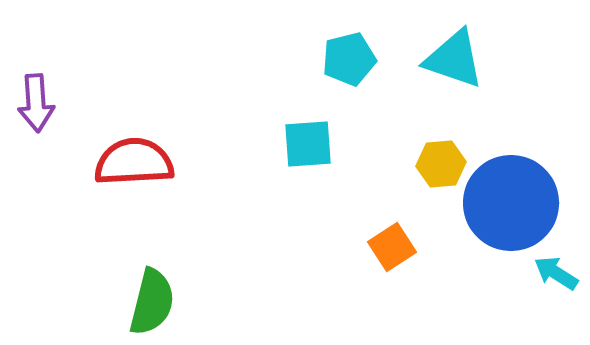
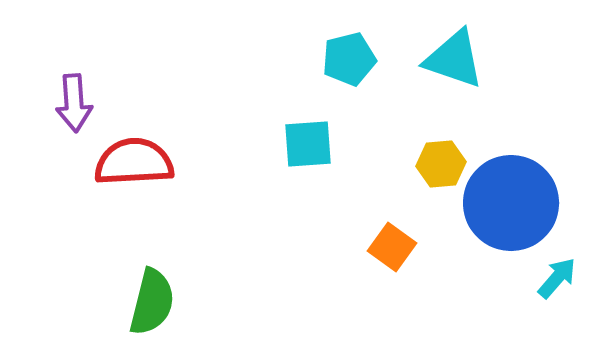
purple arrow: moved 38 px right
orange square: rotated 21 degrees counterclockwise
cyan arrow: moved 1 px right, 5 px down; rotated 99 degrees clockwise
